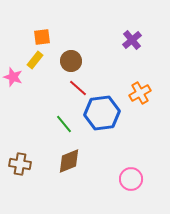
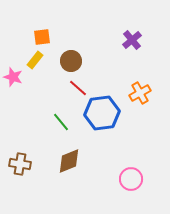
green line: moved 3 px left, 2 px up
